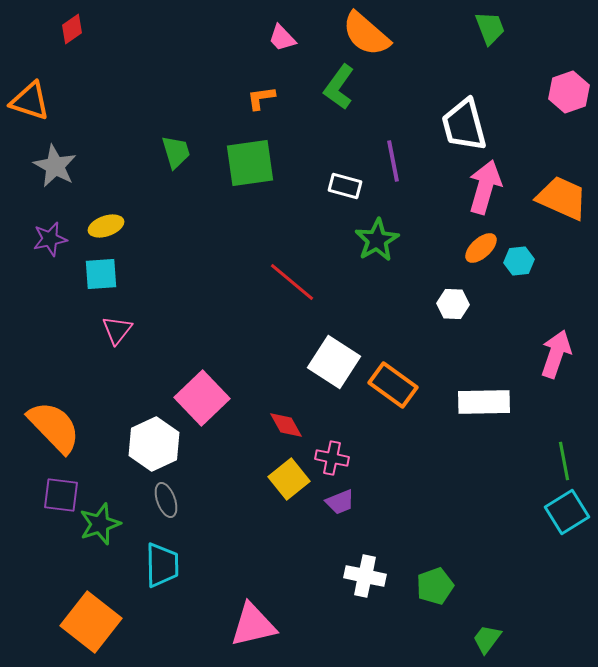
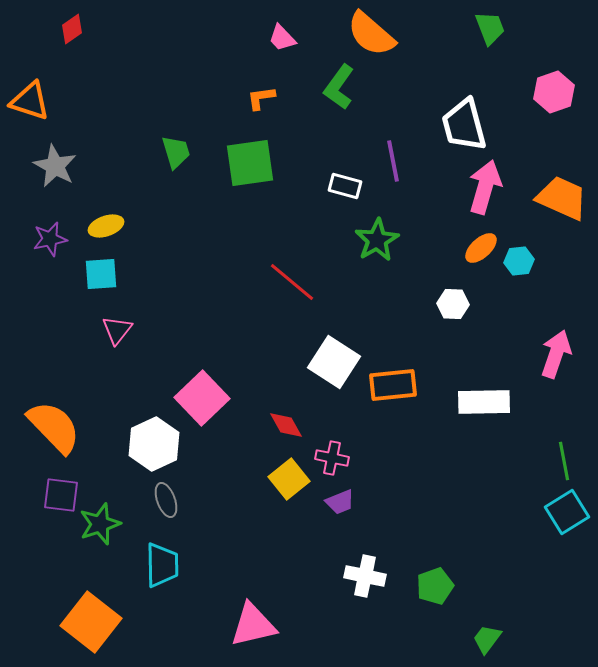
orange semicircle at (366, 34): moved 5 px right
pink hexagon at (569, 92): moved 15 px left
orange rectangle at (393, 385): rotated 42 degrees counterclockwise
